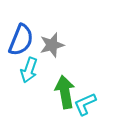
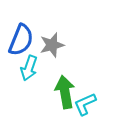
cyan arrow: moved 2 px up
